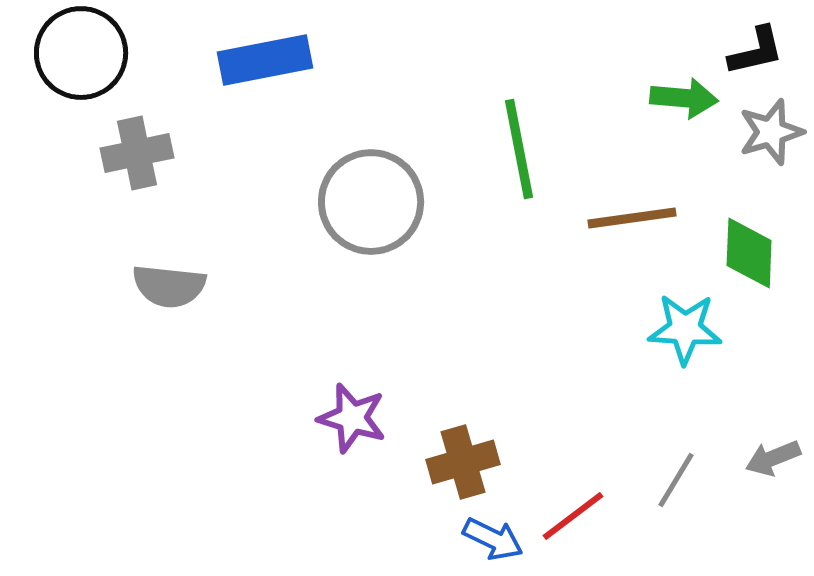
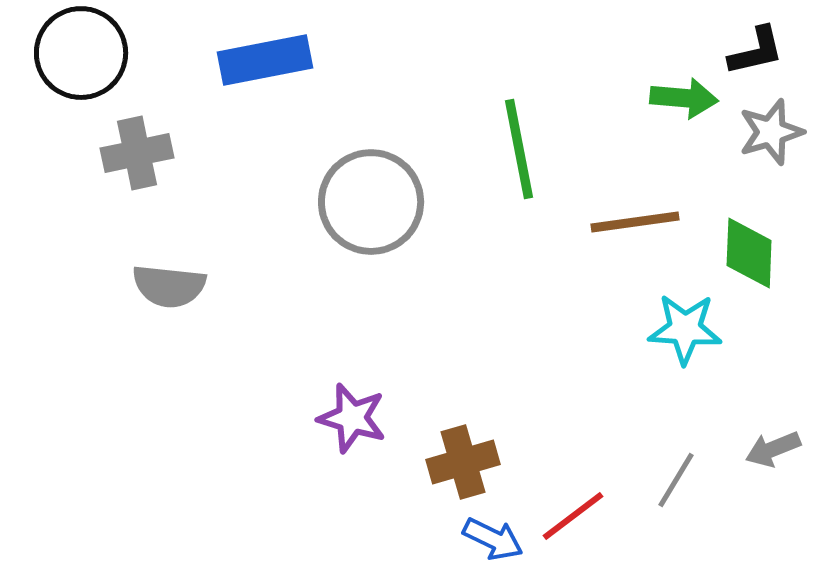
brown line: moved 3 px right, 4 px down
gray arrow: moved 9 px up
